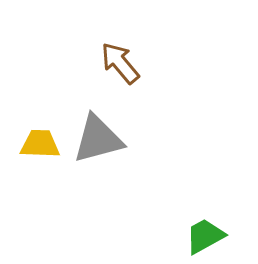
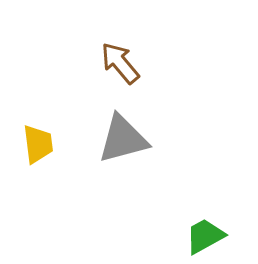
gray triangle: moved 25 px right
yellow trapezoid: moved 2 px left; rotated 81 degrees clockwise
